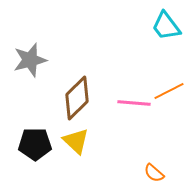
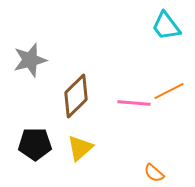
brown diamond: moved 1 px left, 2 px up
yellow triangle: moved 4 px right, 7 px down; rotated 36 degrees clockwise
